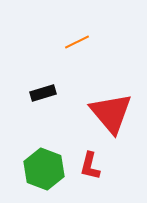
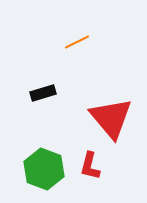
red triangle: moved 5 px down
